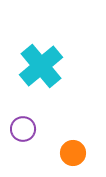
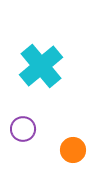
orange circle: moved 3 px up
